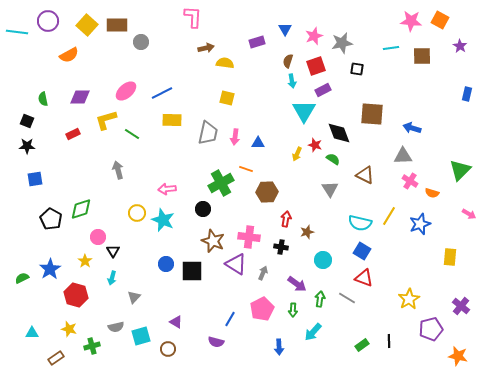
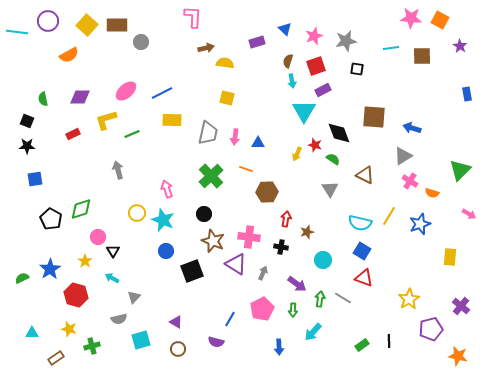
pink star at (411, 21): moved 3 px up
blue triangle at (285, 29): rotated 16 degrees counterclockwise
gray star at (342, 43): moved 4 px right, 2 px up
blue rectangle at (467, 94): rotated 24 degrees counterclockwise
brown square at (372, 114): moved 2 px right, 3 px down
green line at (132, 134): rotated 56 degrees counterclockwise
gray triangle at (403, 156): rotated 30 degrees counterclockwise
green cross at (221, 183): moved 10 px left, 7 px up; rotated 15 degrees counterclockwise
pink arrow at (167, 189): rotated 78 degrees clockwise
black circle at (203, 209): moved 1 px right, 5 px down
blue circle at (166, 264): moved 13 px up
black square at (192, 271): rotated 20 degrees counterclockwise
cyan arrow at (112, 278): rotated 104 degrees clockwise
gray line at (347, 298): moved 4 px left
gray semicircle at (116, 327): moved 3 px right, 8 px up
cyan square at (141, 336): moved 4 px down
brown circle at (168, 349): moved 10 px right
